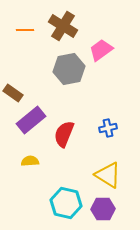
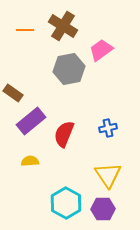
purple rectangle: moved 1 px down
yellow triangle: rotated 24 degrees clockwise
cyan hexagon: rotated 16 degrees clockwise
